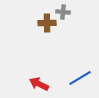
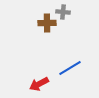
blue line: moved 10 px left, 10 px up
red arrow: rotated 54 degrees counterclockwise
